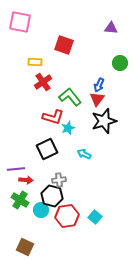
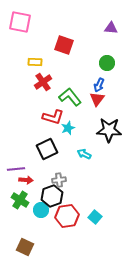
green circle: moved 13 px left
black star: moved 5 px right, 9 px down; rotated 20 degrees clockwise
black hexagon: rotated 25 degrees clockwise
